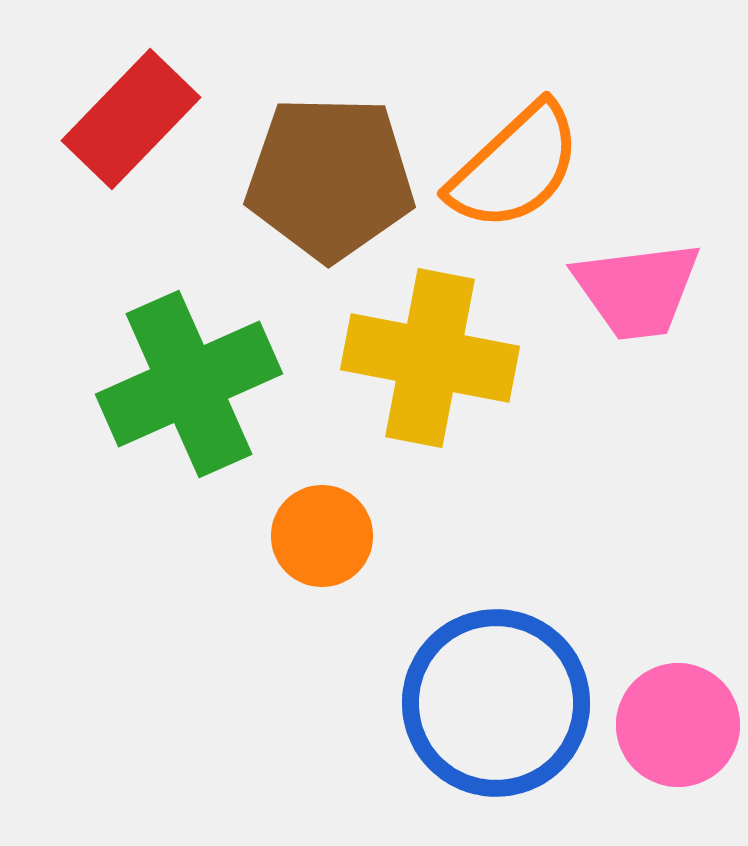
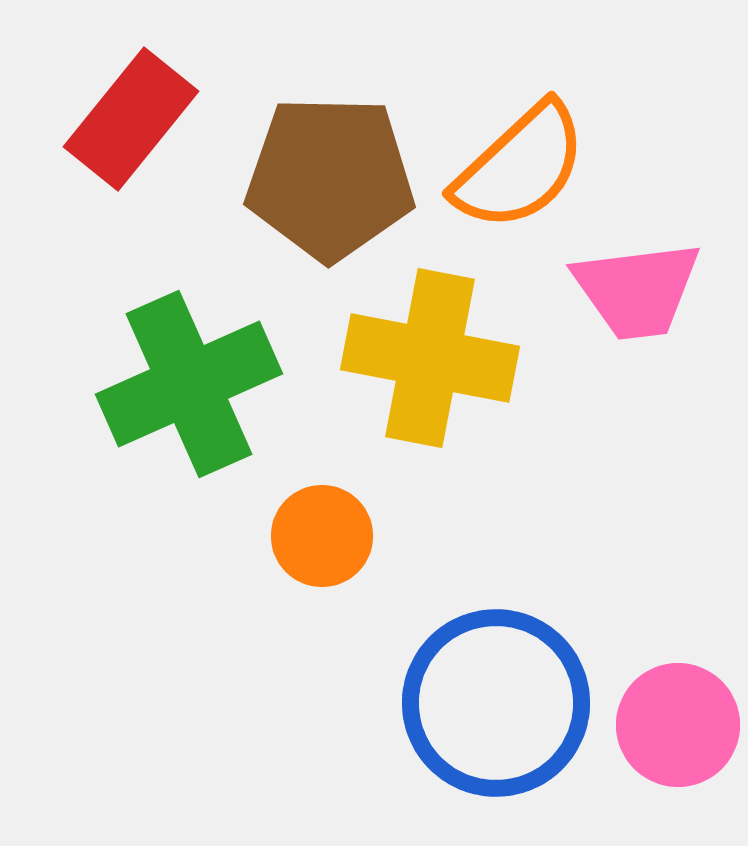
red rectangle: rotated 5 degrees counterclockwise
orange semicircle: moved 5 px right
